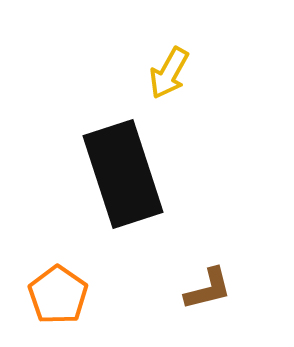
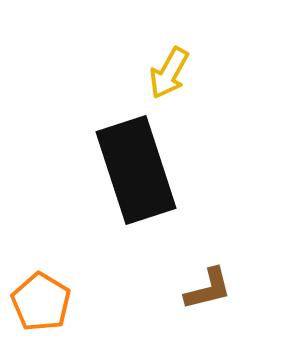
black rectangle: moved 13 px right, 4 px up
orange pentagon: moved 17 px left, 7 px down; rotated 4 degrees counterclockwise
